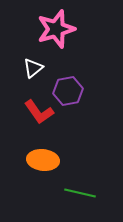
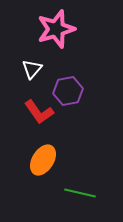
white triangle: moved 1 px left, 1 px down; rotated 10 degrees counterclockwise
orange ellipse: rotated 64 degrees counterclockwise
